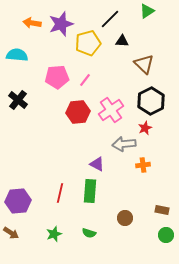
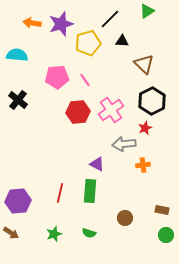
pink line: rotated 72 degrees counterclockwise
black hexagon: moved 1 px right
